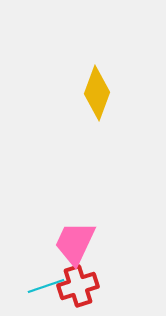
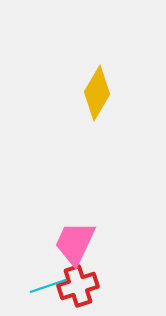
yellow diamond: rotated 10 degrees clockwise
cyan line: moved 2 px right
